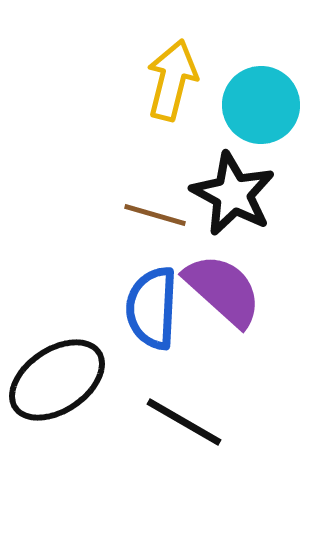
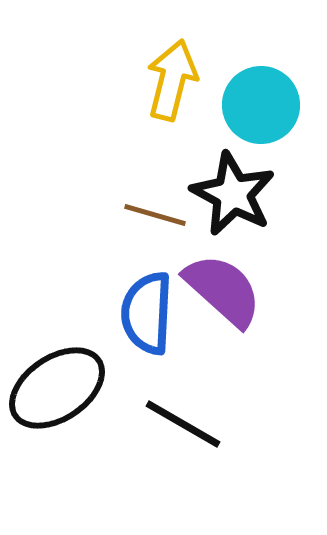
blue semicircle: moved 5 px left, 5 px down
black ellipse: moved 8 px down
black line: moved 1 px left, 2 px down
